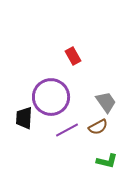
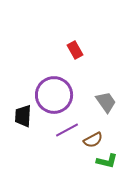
red rectangle: moved 2 px right, 6 px up
purple circle: moved 3 px right, 2 px up
black trapezoid: moved 1 px left, 2 px up
brown semicircle: moved 5 px left, 13 px down
